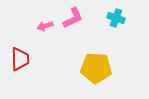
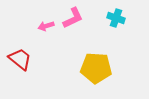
pink arrow: moved 1 px right
red trapezoid: rotated 50 degrees counterclockwise
